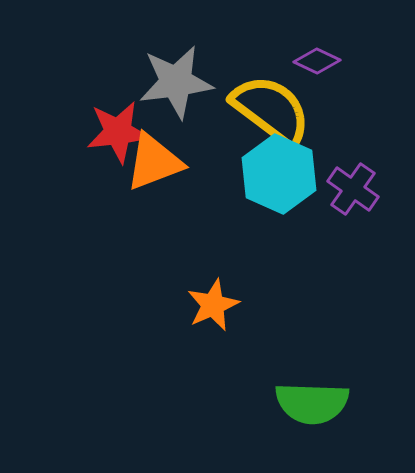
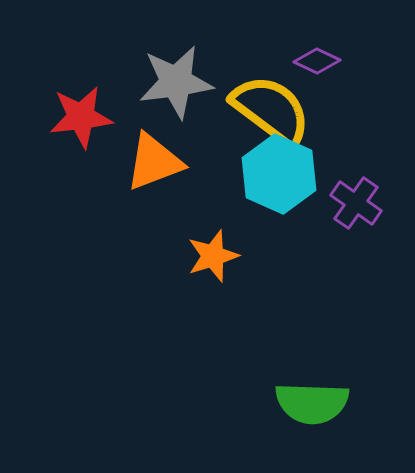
red star: moved 37 px left, 15 px up
purple cross: moved 3 px right, 14 px down
orange star: moved 49 px up; rotated 6 degrees clockwise
